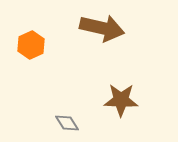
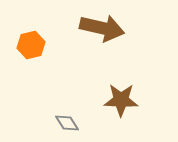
orange hexagon: rotated 12 degrees clockwise
